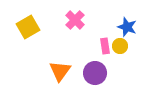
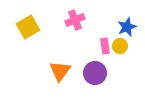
pink cross: rotated 24 degrees clockwise
blue star: rotated 30 degrees clockwise
